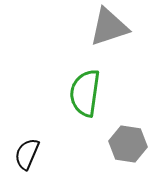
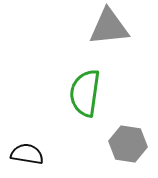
gray triangle: rotated 12 degrees clockwise
black semicircle: rotated 76 degrees clockwise
